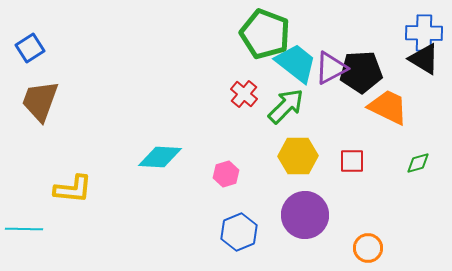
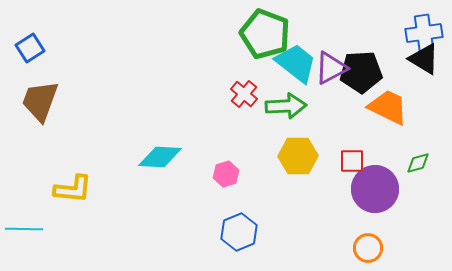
blue cross: rotated 9 degrees counterclockwise
green arrow: rotated 42 degrees clockwise
purple circle: moved 70 px right, 26 px up
